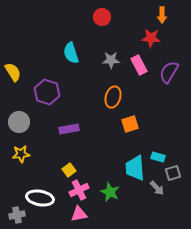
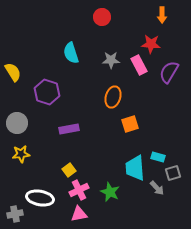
red star: moved 6 px down
gray circle: moved 2 px left, 1 px down
gray cross: moved 2 px left, 1 px up
